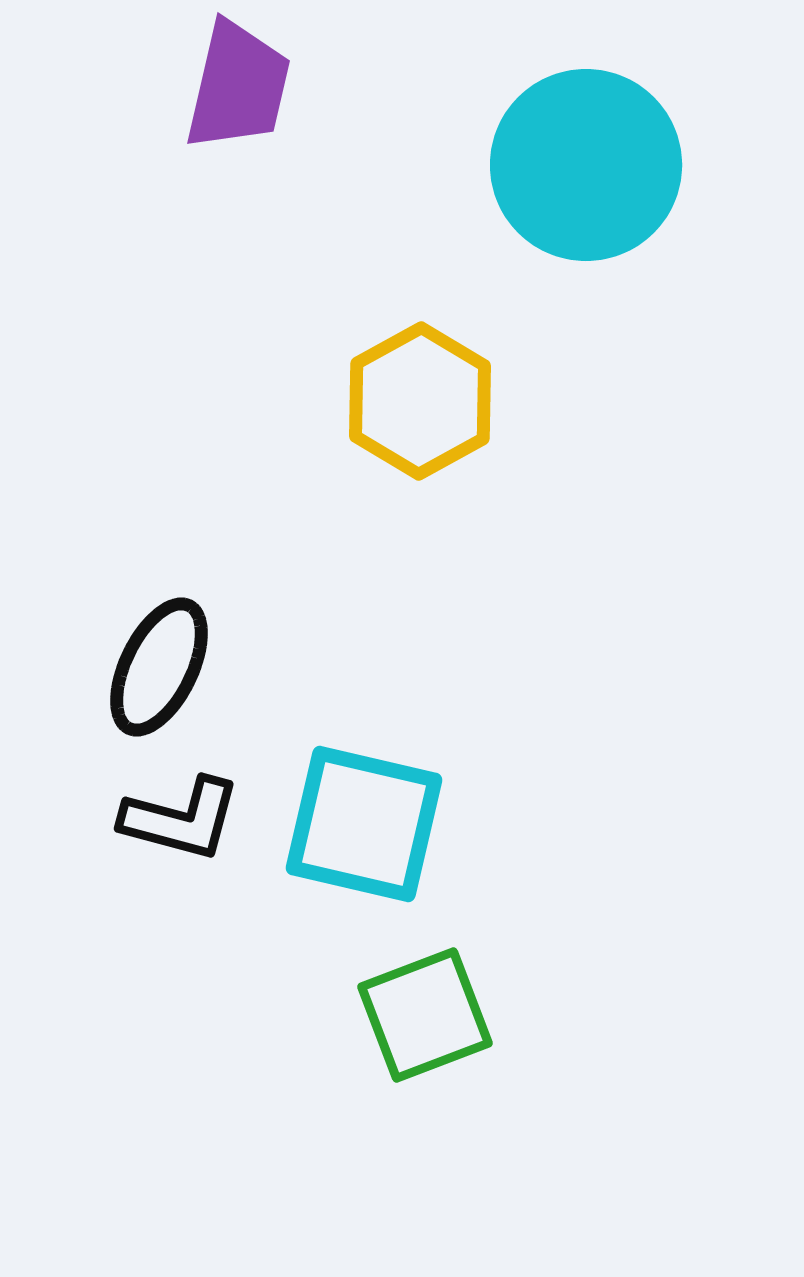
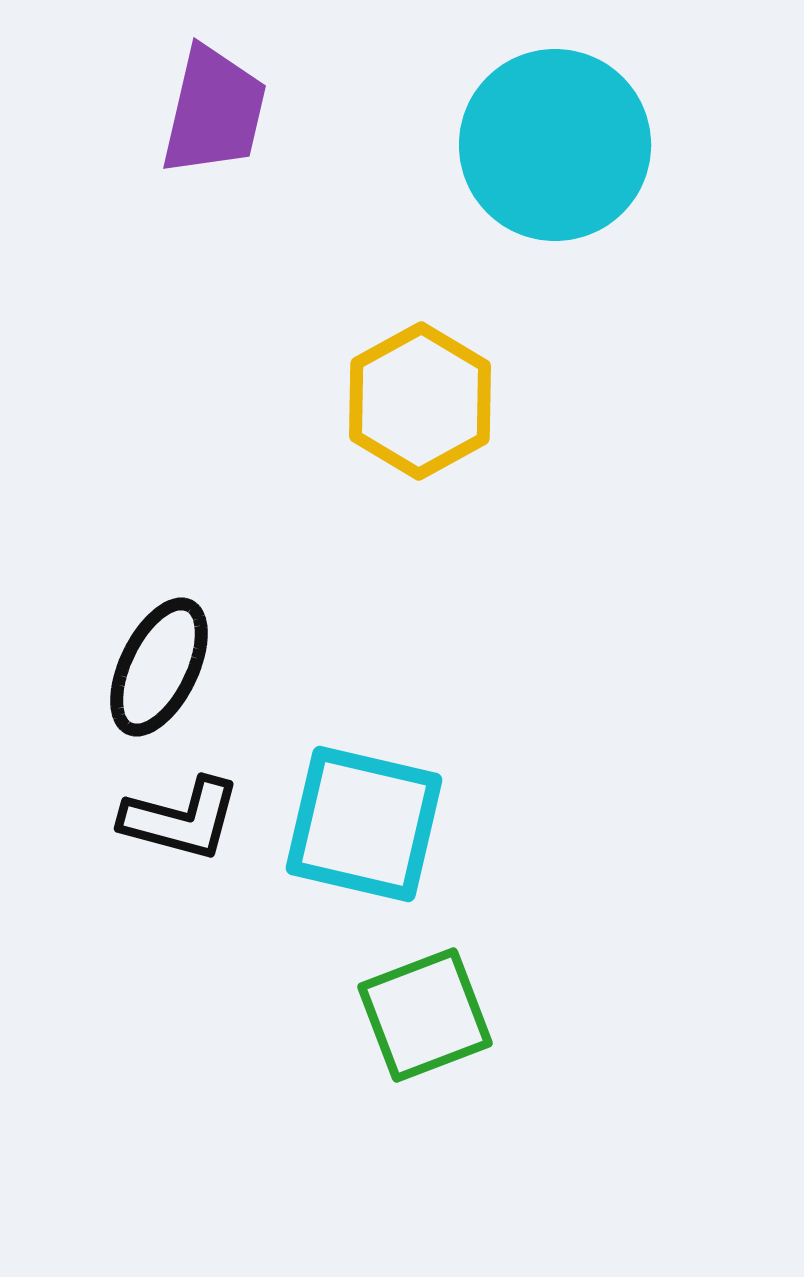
purple trapezoid: moved 24 px left, 25 px down
cyan circle: moved 31 px left, 20 px up
